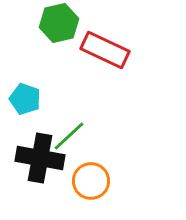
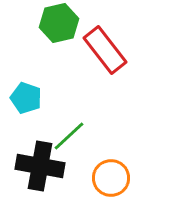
red rectangle: rotated 27 degrees clockwise
cyan pentagon: moved 1 px right, 1 px up
black cross: moved 8 px down
orange circle: moved 20 px right, 3 px up
